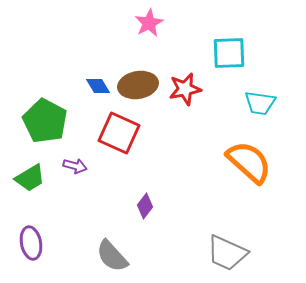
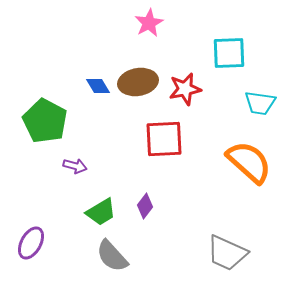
brown ellipse: moved 3 px up
red square: moved 45 px right, 6 px down; rotated 27 degrees counterclockwise
green trapezoid: moved 71 px right, 34 px down
purple ellipse: rotated 40 degrees clockwise
